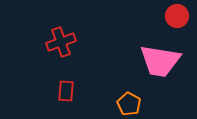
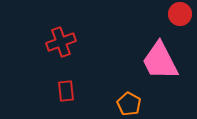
red circle: moved 3 px right, 2 px up
pink trapezoid: rotated 54 degrees clockwise
red rectangle: rotated 10 degrees counterclockwise
